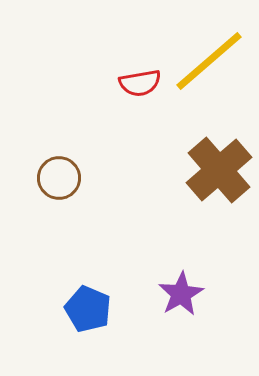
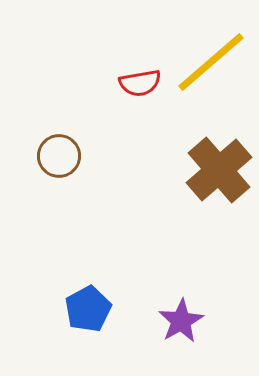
yellow line: moved 2 px right, 1 px down
brown circle: moved 22 px up
purple star: moved 27 px down
blue pentagon: rotated 21 degrees clockwise
